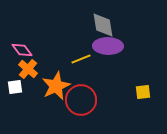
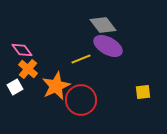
gray diamond: rotated 28 degrees counterclockwise
purple ellipse: rotated 28 degrees clockwise
white square: rotated 21 degrees counterclockwise
